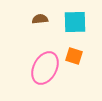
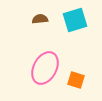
cyan square: moved 2 px up; rotated 15 degrees counterclockwise
orange square: moved 2 px right, 24 px down
